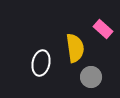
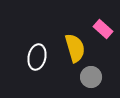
yellow semicircle: rotated 8 degrees counterclockwise
white ellipse: moved 4 px left, 6 px up
